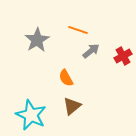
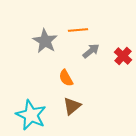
orange line: rotated 24 degrees counterclockwise
gray star: moved 8 px right, 1 px down; rotated 10 degrees counterclockwise
red cross: rotated 18 degrees counterclockwise
